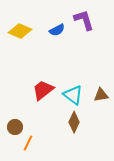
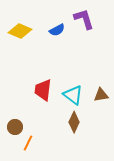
purple L-shape: moved 1 px up
red trapezoid: rotated 45 degrees counterclockwise
